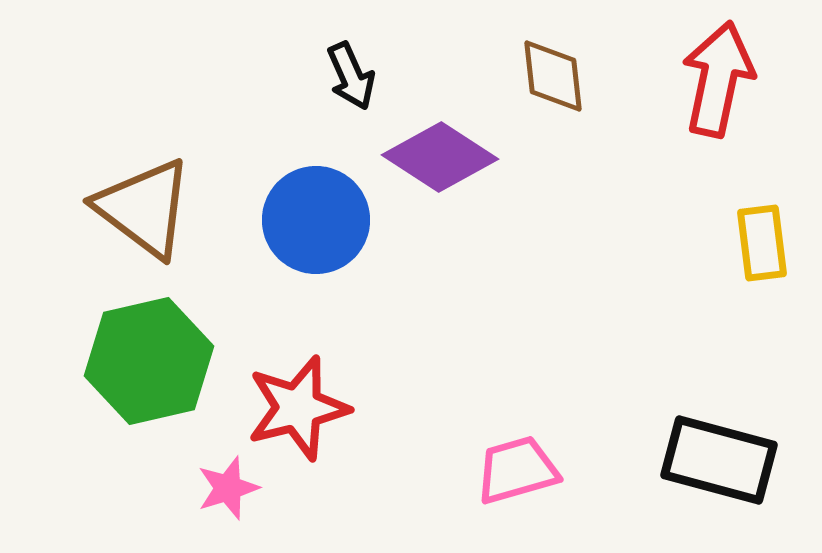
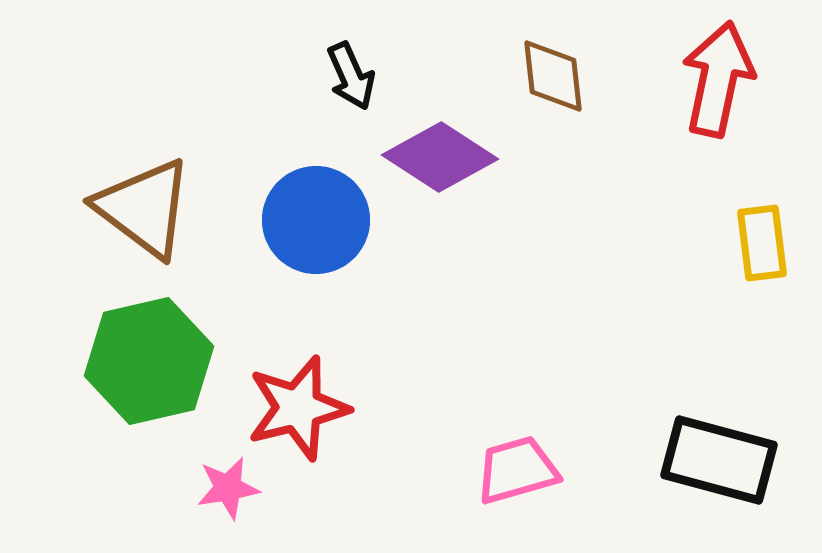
pink star: rotated 8 degrees clockwise
